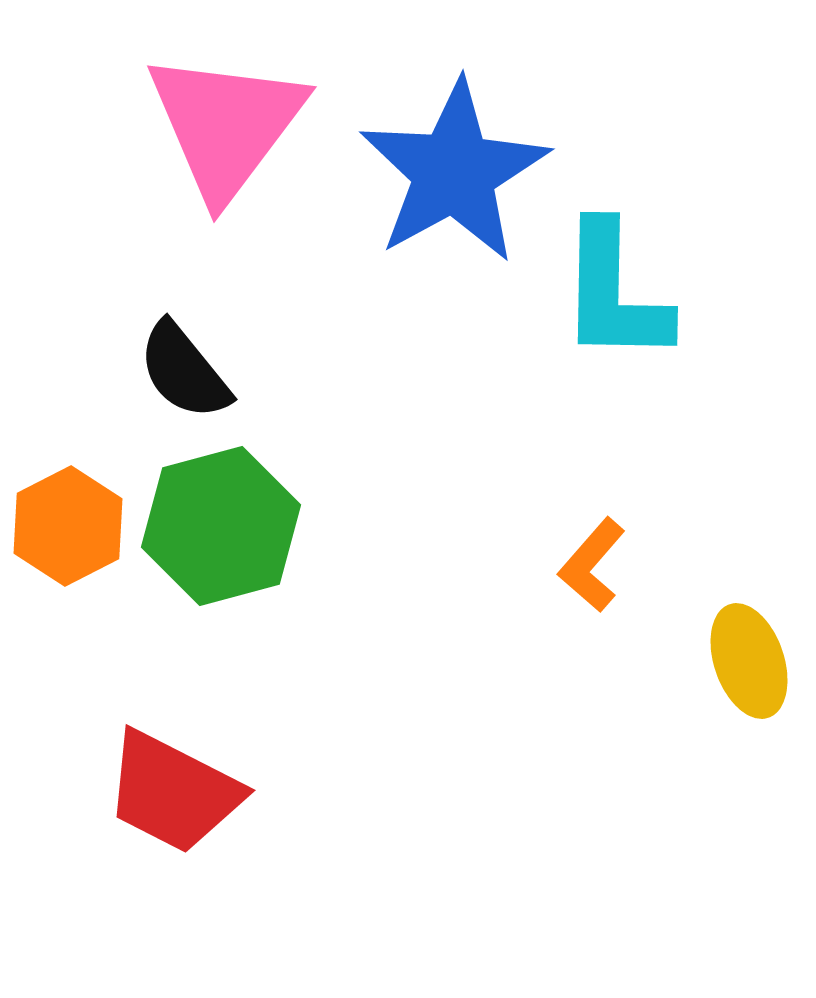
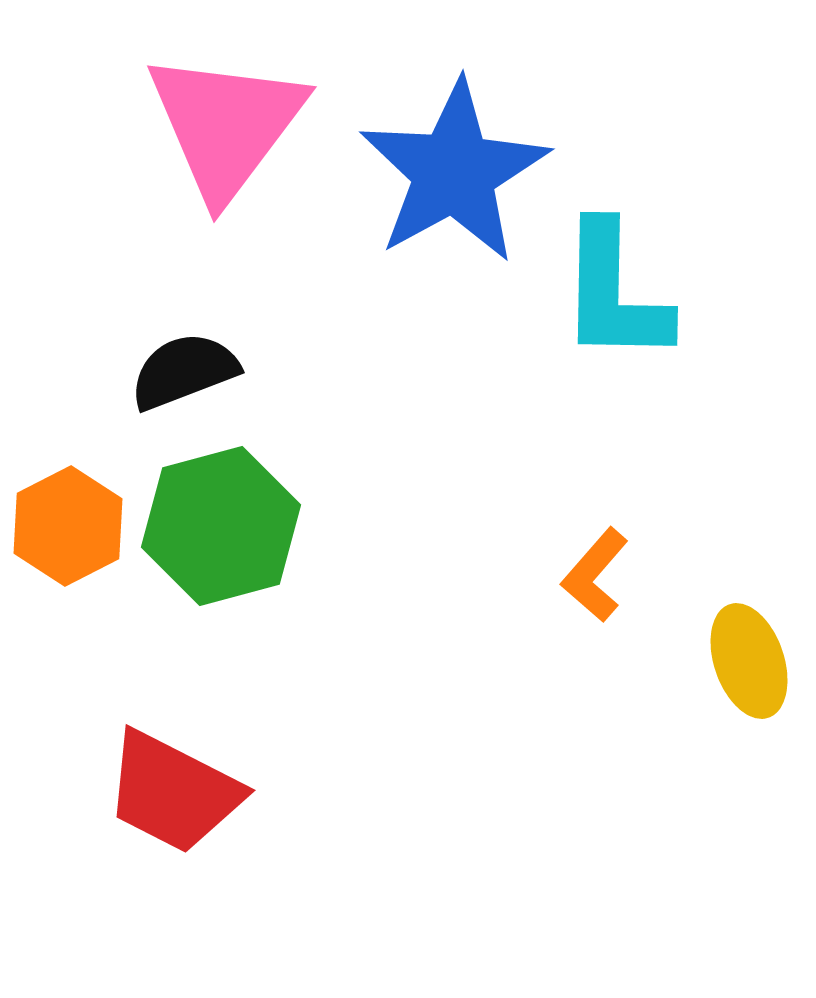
black semicircle: rotated 108 degrees clockwise
orange L-shape: moved 3 px right, 10 px down
